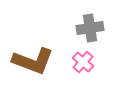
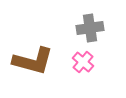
brown L-shape: rotated 6 degrees counterclockwise
